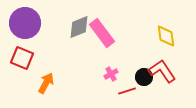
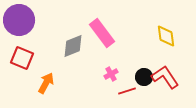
purple circle: moved 6 px left, 3 px up
gray diamond: moved 6 px left, 19 px down
red L-shape: moved 3 px right, 6 px down
